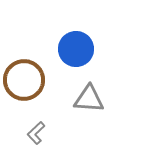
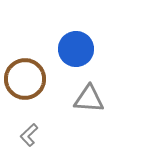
brown circle: moved 1 px right, 1 px up
gray L-shape: moved 7 px left, 2 px down
